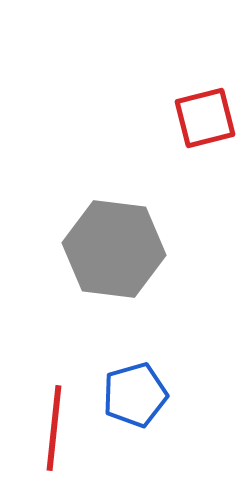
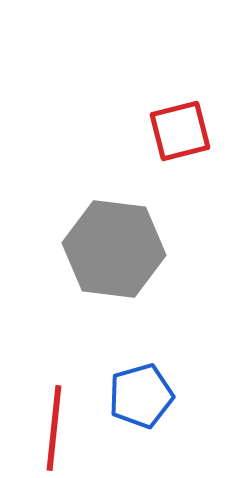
red square: moved 25 px left, 13 px down
blue pentagon: moved 6 px right, 1 px down
